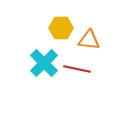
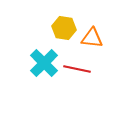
yellow hexagon: moved 3 px right; rotated 10 degrees clockwise
orange triangle: moved 3 px right, 2 px up
